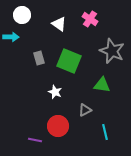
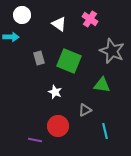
cyan line: moved 1 px up
